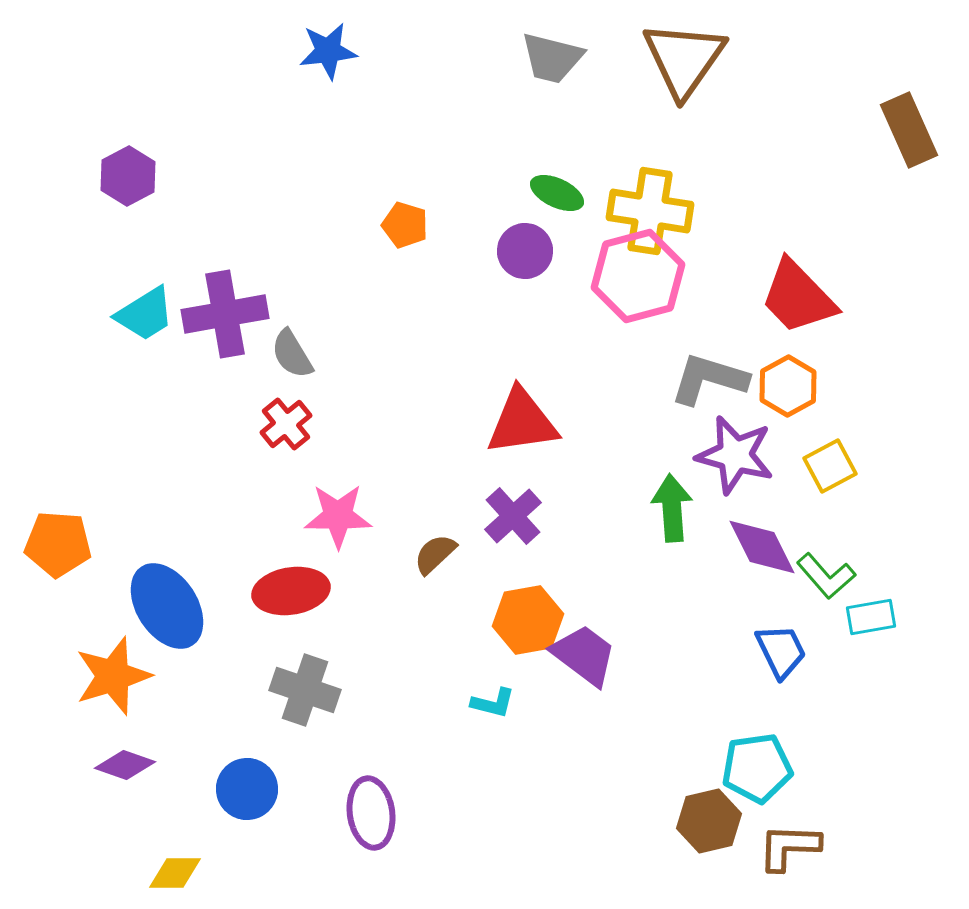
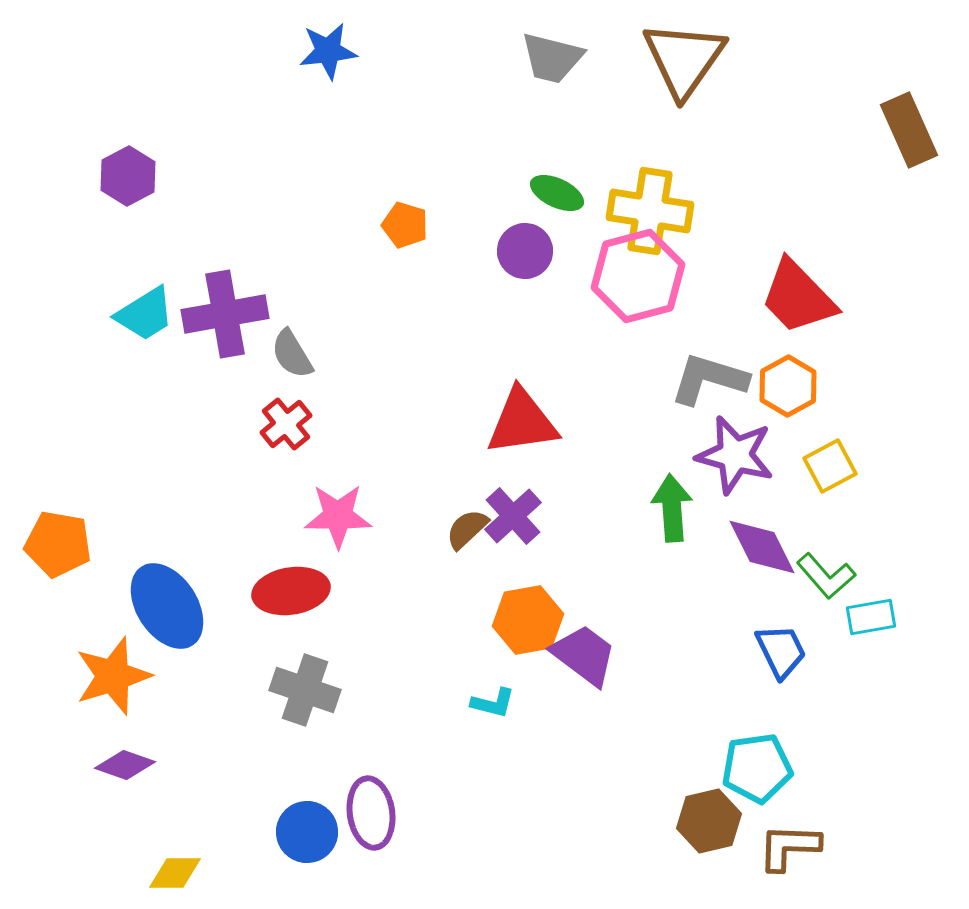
orange pentagon at (58, 544): rotated 6 degrees clockwise
brown semicircle at (435, 554): moved 32 px right, 25 px up
blue circle at (247, 789): moved 60 px right, 43 px down
